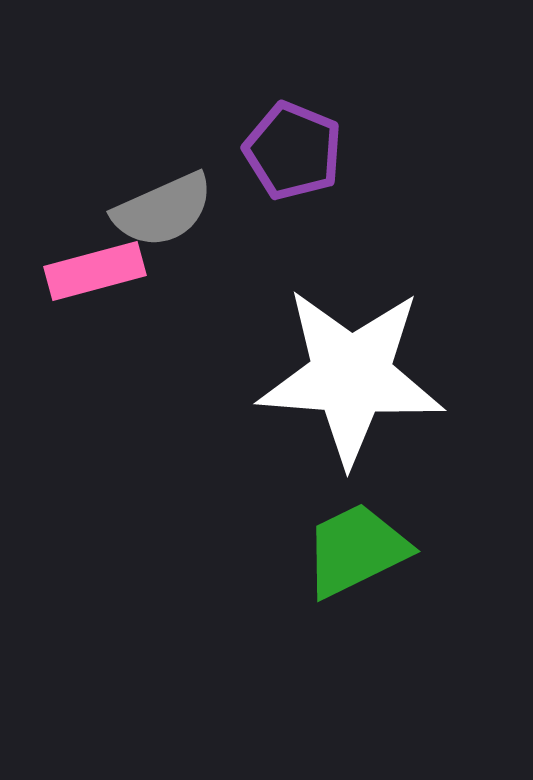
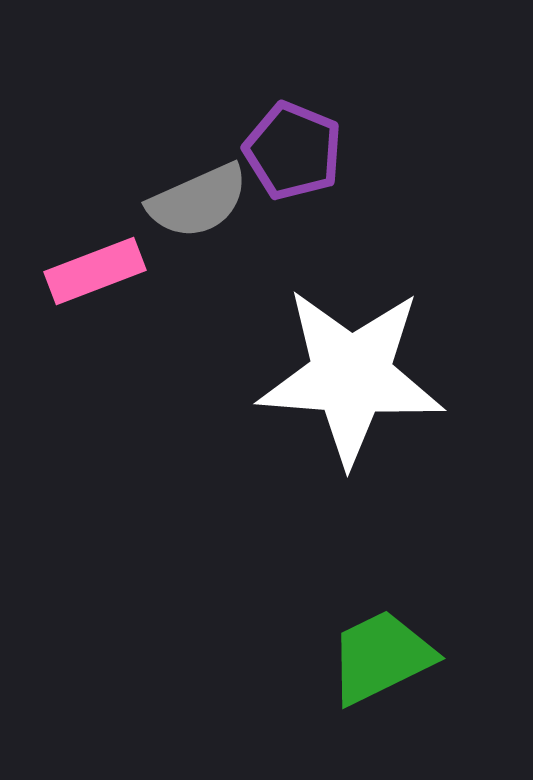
gray semicircle: moved 35 px right, 9 px up
pink rectangle: rotated 6 degrees counterclockwise
green trapezoid: moved 25 px right, 107 px down
